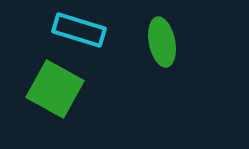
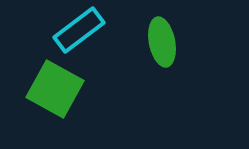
cyan rectangle: rotated 54 degrees counterclockwise
